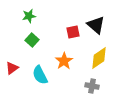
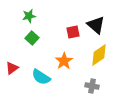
green square: moved 2 px up
yellow diamond: moved 3 px up
cyan semicircle: moved 1 px right, 2 px down; rotated 30 degrees counterclockwise
